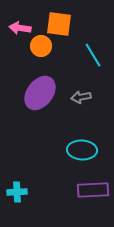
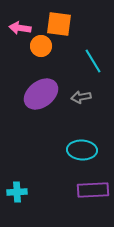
cyan line: moved 6 px down
purple ellipse: moved 1 px right, 1 px down; rotated 16 degrees clockwise
